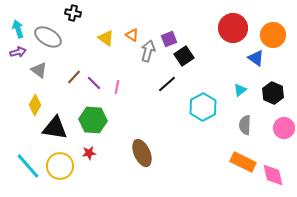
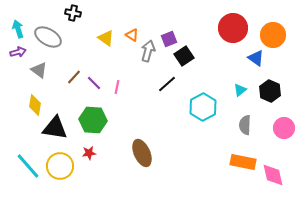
black hexagon: moved 3 px left, 2 px up
yellow diamond: rotated 20 degrees counterclockwise
orange rectangle: rotated 15 degrees counterclockwise
